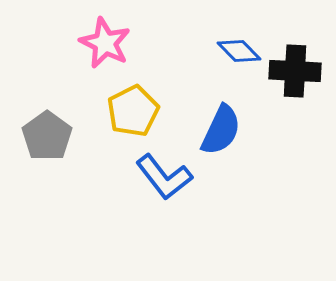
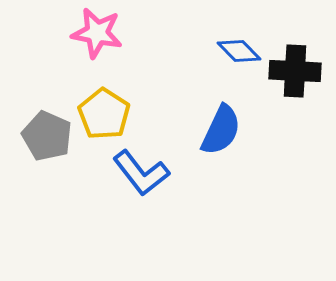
pink star: moved 8 px left, 10 px up; rotated 15 degrees counterclockwise
yellow pentagon: moved 29 px left, 3 px down; rotated 12 degrees counterclockwise
gray pentagon: rotated 12 degrees counterclockwise
blue L-shape: moved 23 px left, 4 px up
